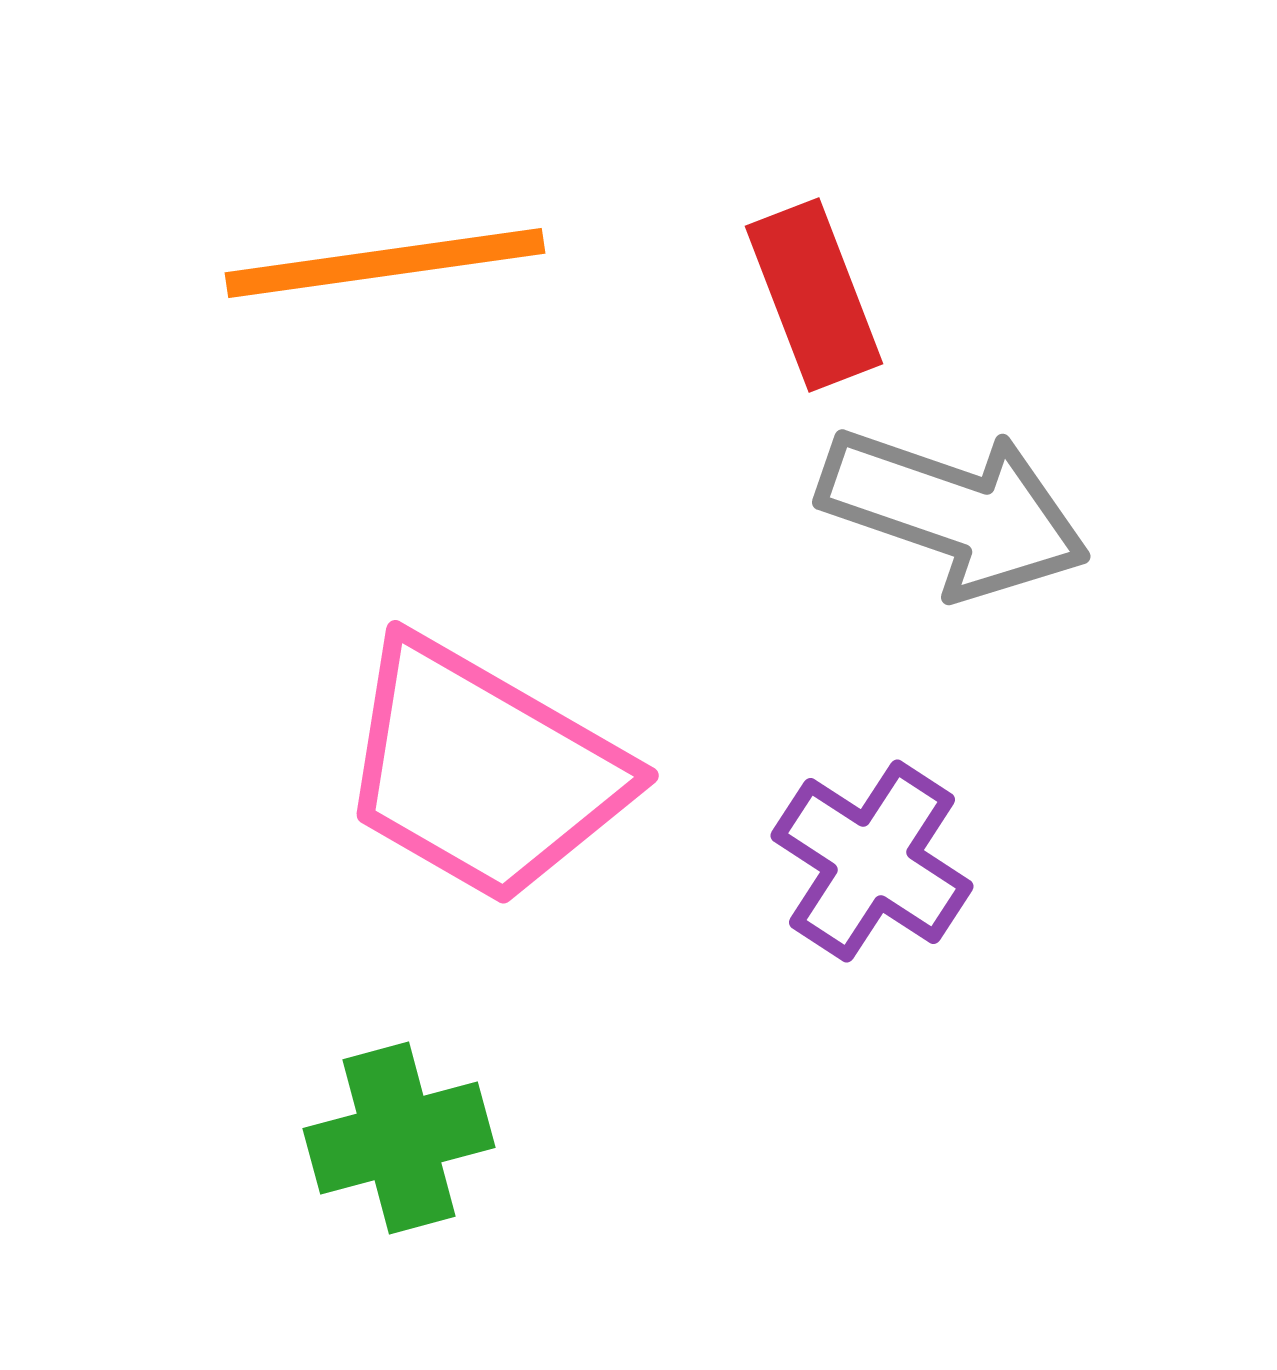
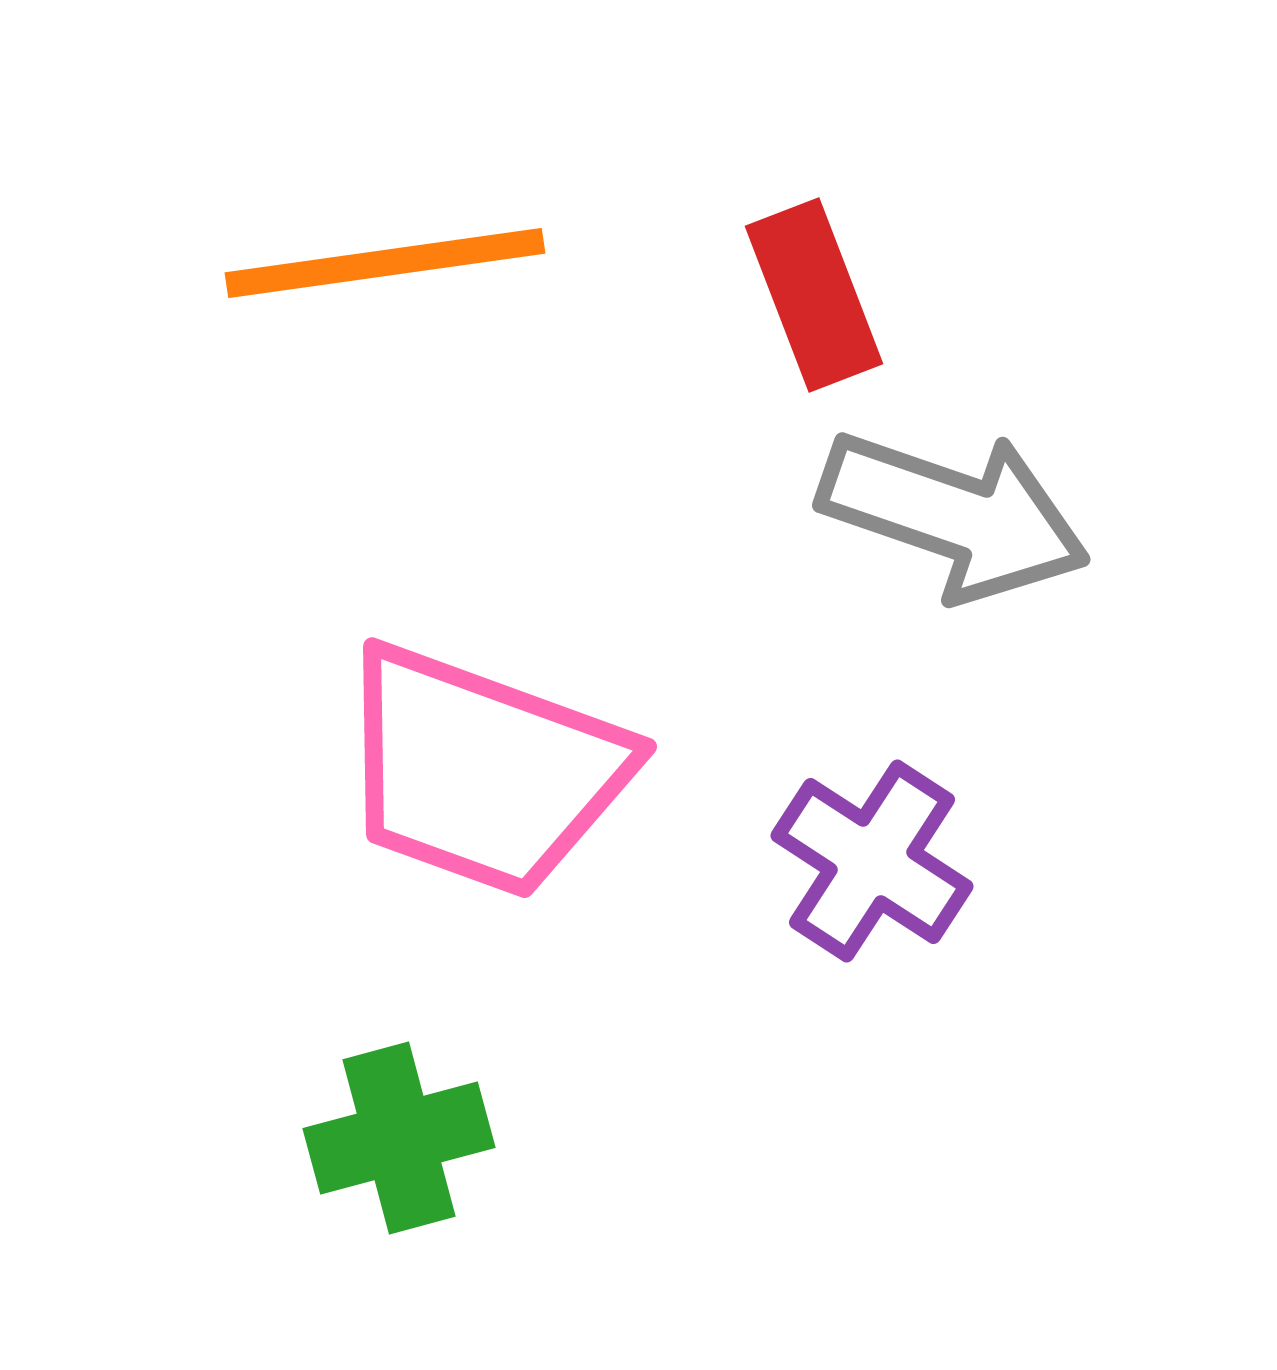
gray arrow: moved 3 px down
pink trapezoid: rotated 10 degrees counterclockwise
